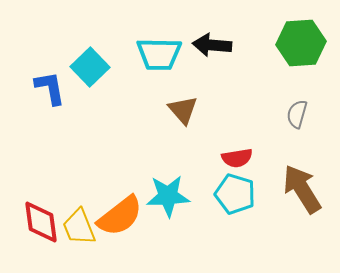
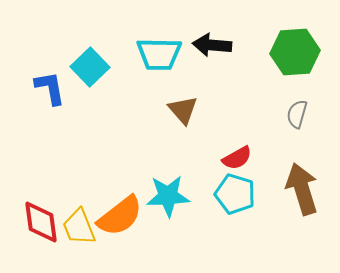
green hexagon: moved 6 px left, 9 px down
red semicircle: rotated 20 degrees counterclockwise
brown arrow: rotated 15 degrees clockwise
